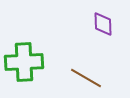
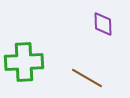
brown line: moved 1 px right
